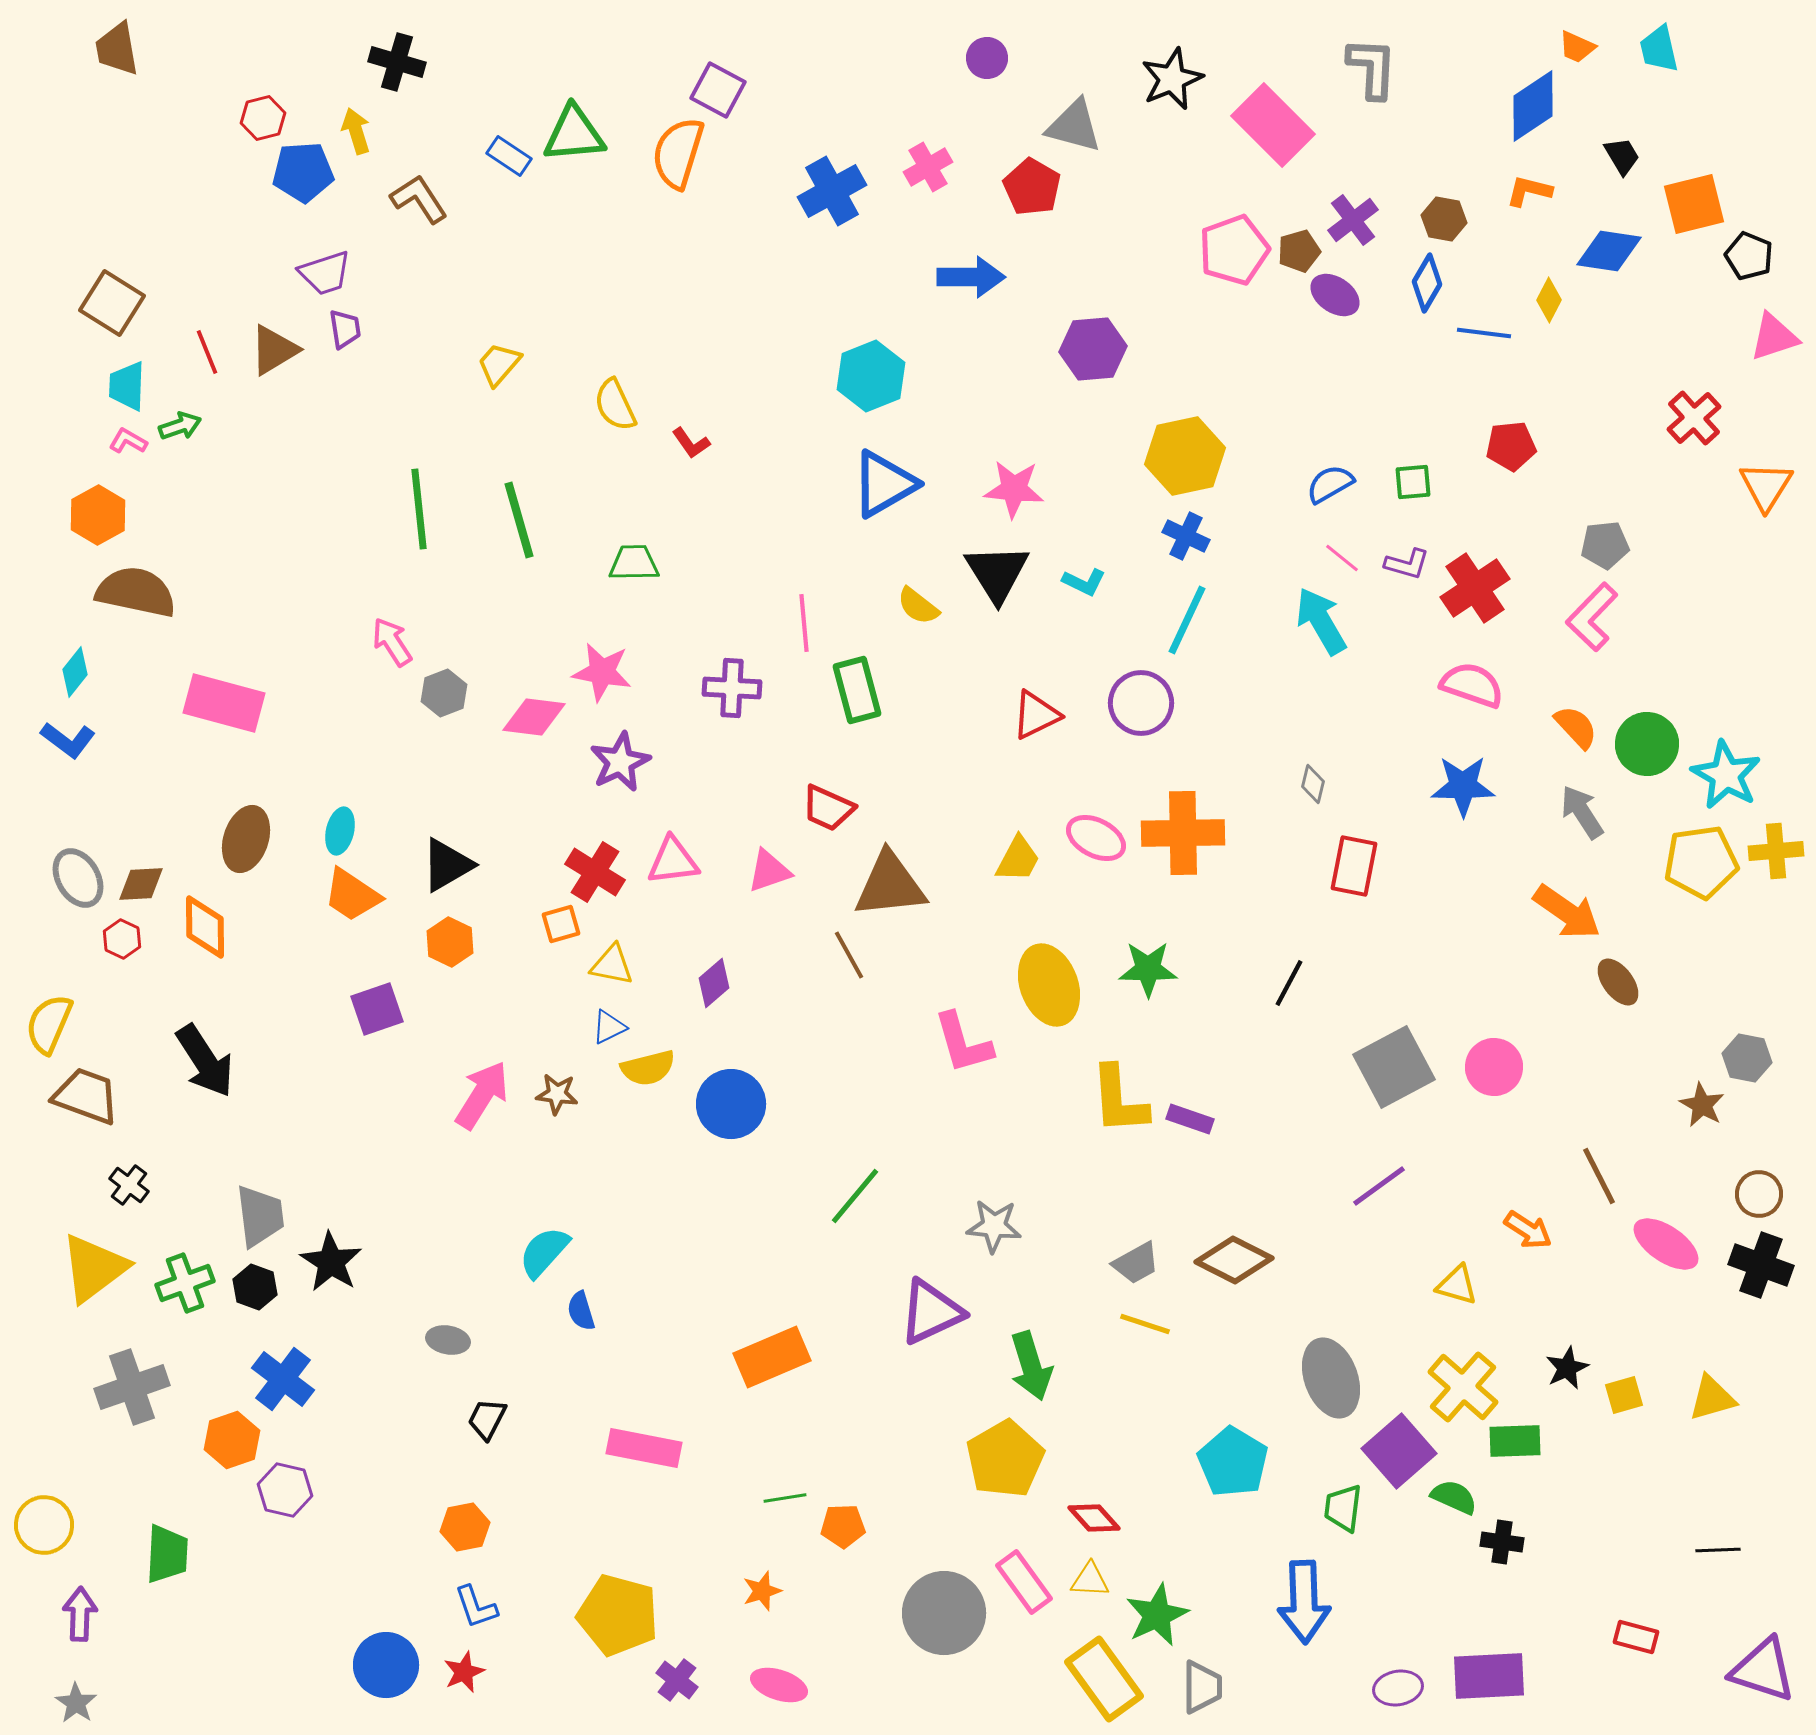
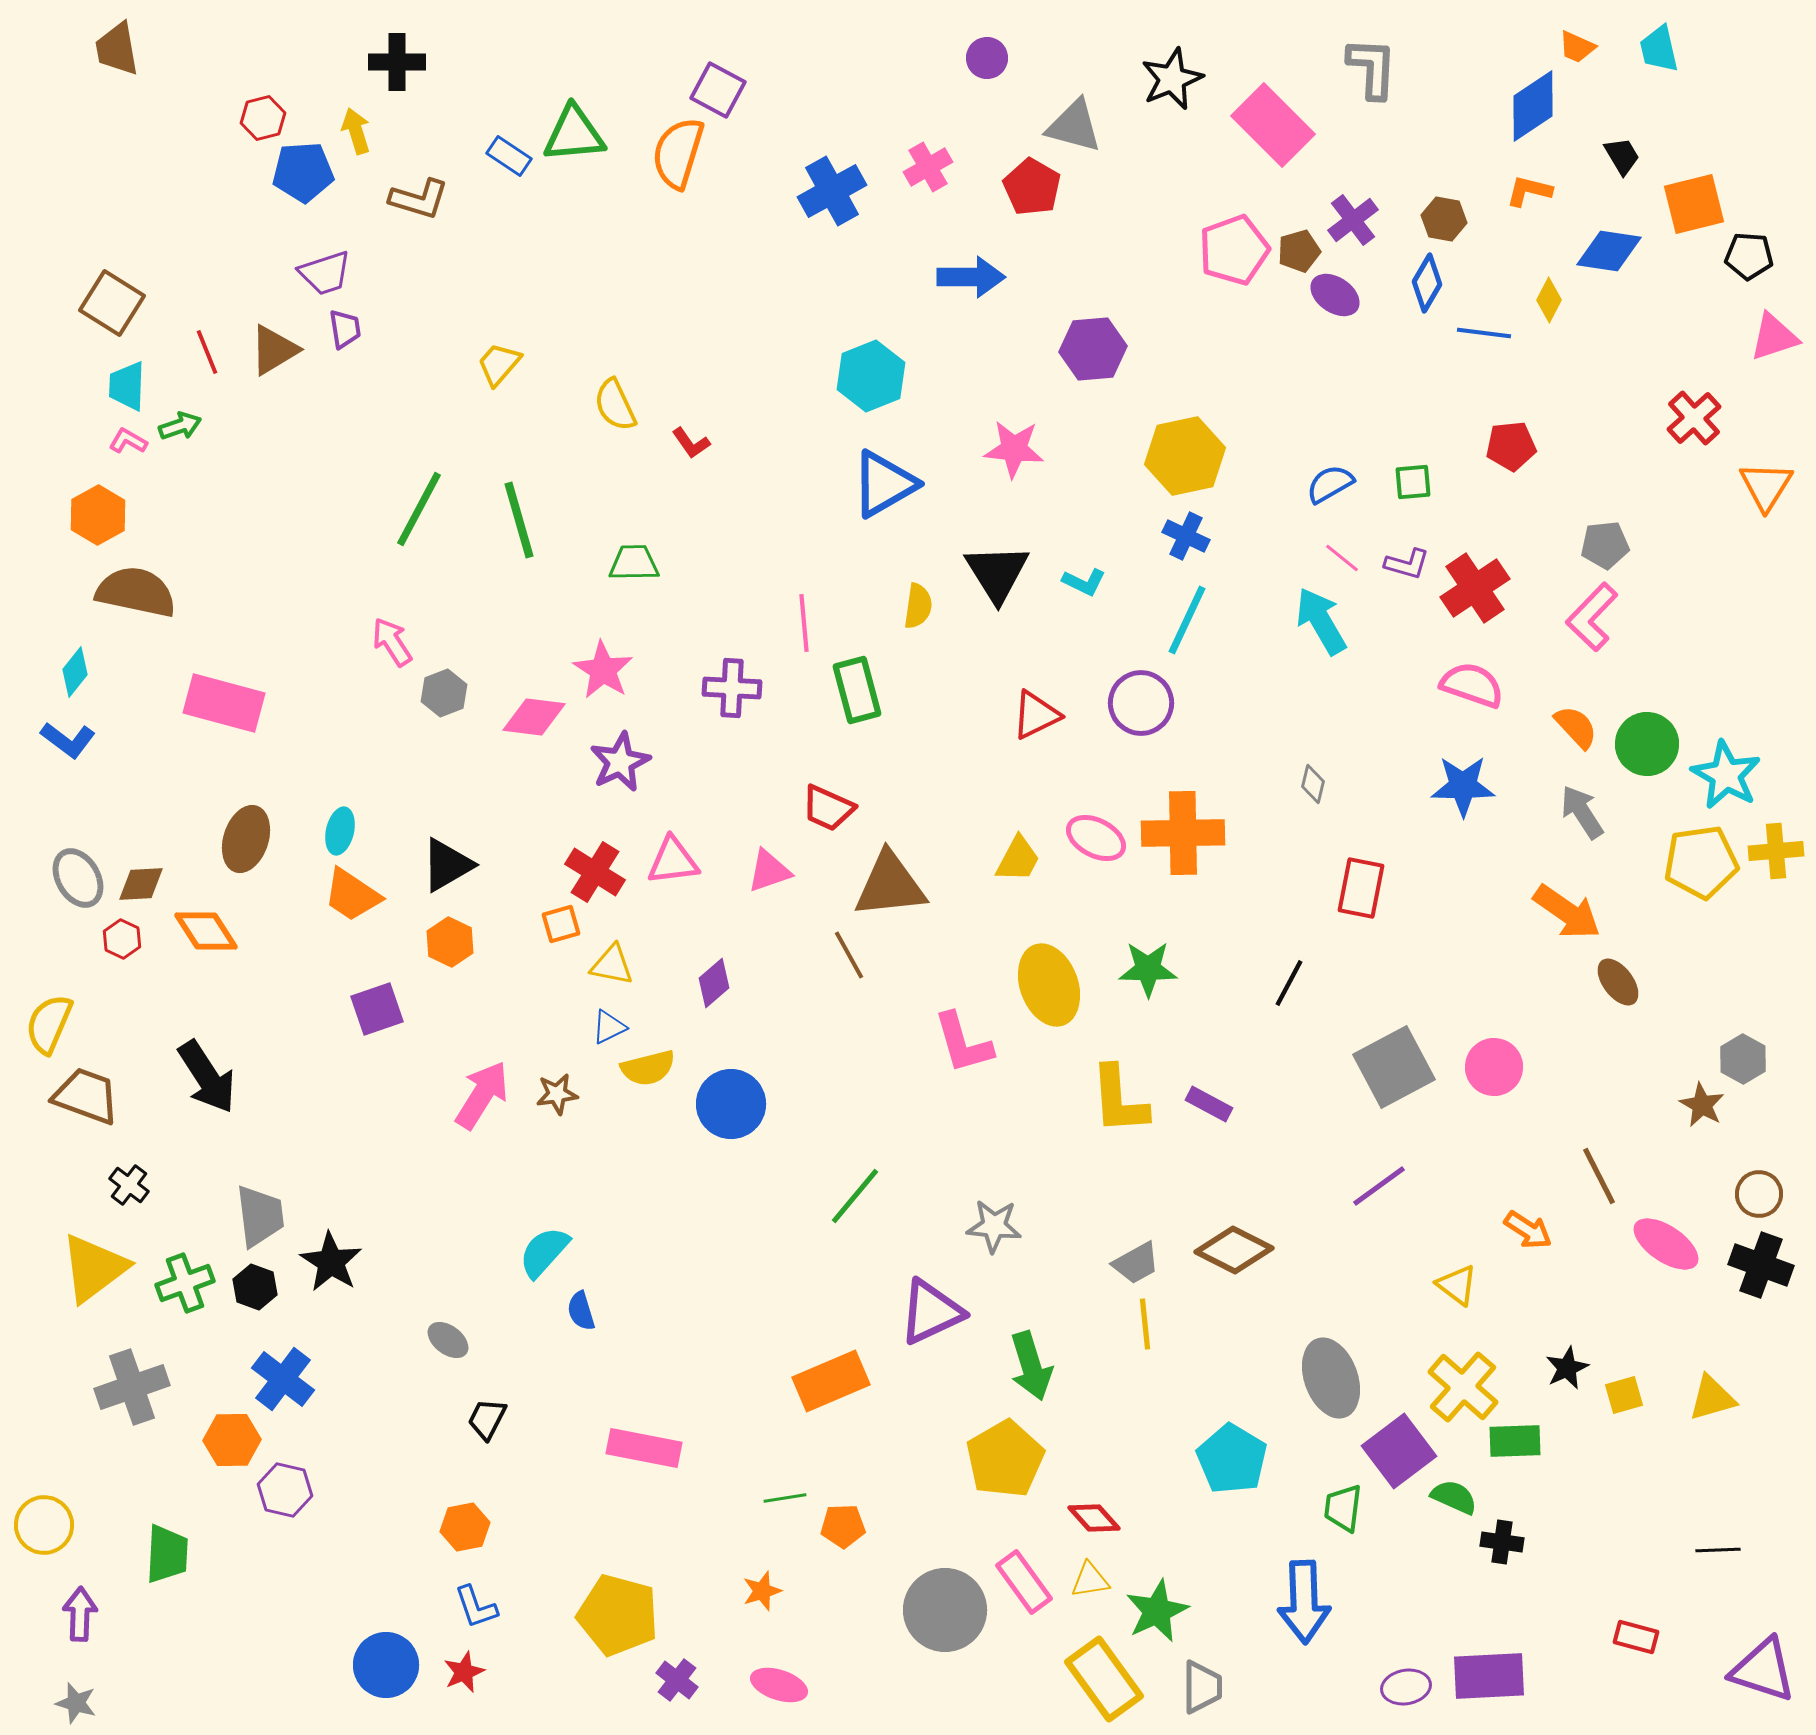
black cross at (397, 62): rotated 16 degrees counterclockwise
brown L-shape at (419, 199): rotated 140 degrees clockwise
black pentagon at (1749, 256): rotated 18 degrees counterclockwise
pink star at (1014, 489): moved 40 px up
green line at (419, 509): rotated 34 degrees clockwise
yellow semicircle at (918, 606): rotated 120 degrees counterclockwise
pink star at (602, 672): moved 1 px right, 2 px up; rotated 22 degrees clockwise
red rectangle at (1354, 866): moved 7 px right, 22 px down
orange diamond at (205, 927): moved 1 px right, 4 px down; rotated 32 degrees counterclockwise
gray hexagon at (1747, 1058): moved 4 px left, 1 px down; rotated 18 degrees clockwise
black arrow at (205, 1061): moved 2 px right, 16 px down
brown star at (557, 1094): rotated 15 degrees counterclockwise
purple rectangle at (1190, 1119): moved 19 px right, 15 px up; rotated 9 degrees clockwise
brown diamond at (1234, 1260): moved 10 px up
yellow triangle at (1457, 1285): rotated 21 degrees clockwise
yellow line at (1145, 1324): rotated 66 degrees clockwise
gray ellipse at (448, 1340): rotated 27 degrees clockwise
orange rectangle at (772, 1357): moved 59 px right, 24 px down
orange hexagon at (232, 1440): rotated 18 degrees clockwise
purple square at (1399, 1451): rotated 4 degrees clockwise
cyan pentagon at (1233, 1462): moved 1 px left, 3 px up
yellow triangle at (1090, 1580): rotated 12 degrees counterclockwise
gray circle at (944, 1613): moved 1 px right, 3 px up
green star at (1157, 1615): moved 4 px up
purple ellipse at (1398, 1688): moved 8 px right, 1 px up
gray star at (76, 1703): rotated 18 degrees counterclockwise
